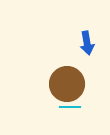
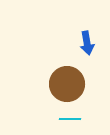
cyan line: moved 12 px down
